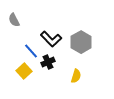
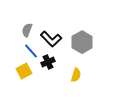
gray semicircle: moved 13 px right, 10 px down; rotated 48 degrees clockwise
gray hexagon: moved 1 px right
yellow square: rotated 14 degrees clockwise
yellow semicircle: moved 1 px up
